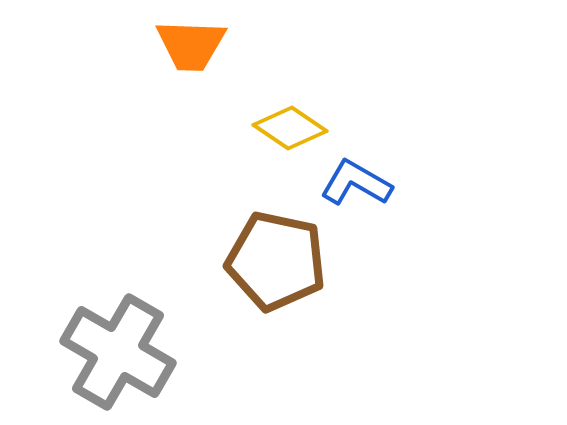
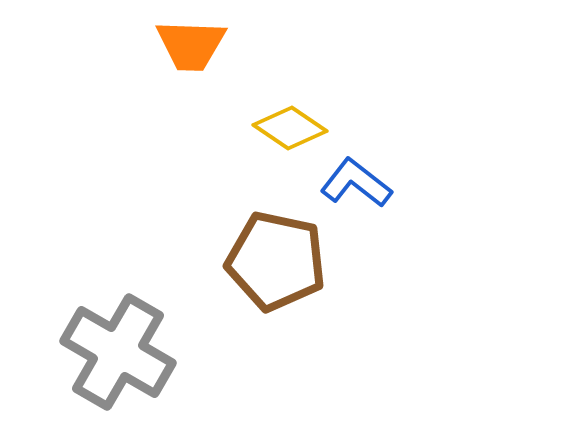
blue L-shape: rotated 8 degrees clockwise
